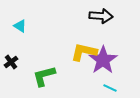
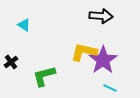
cyan triangle: moved 4 px right, 1 px up
